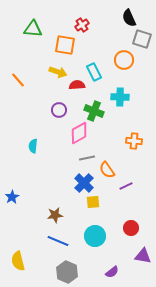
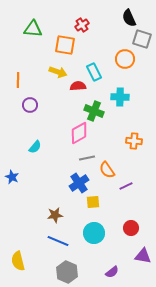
orange circle: moved 1 px right, 1 px up
orange line: rotated 42 degrees clockwise
red semicircle: moved 1 px right, 1 px down
purple circle: moved 29 px left, 5 px up
cyan semicircle: moved 2 px right, 1 px down; rotated 144 degrees counterclockwise
blue cross: moved 5 px left; rotated 12 degrees clockwise
blue star: moved 20 px up; rotated 16 degrees counterclockwise
cyan circle: moved 1 px left, 3 px up
